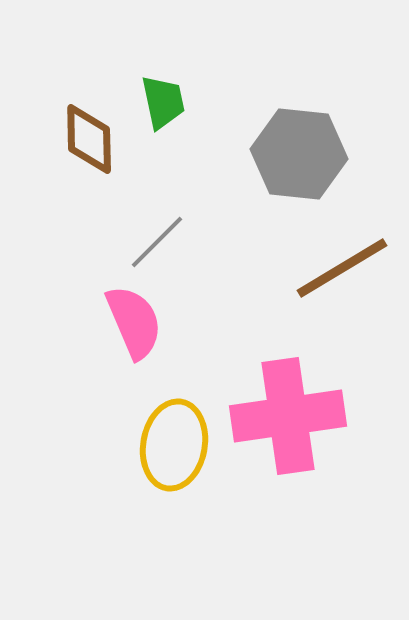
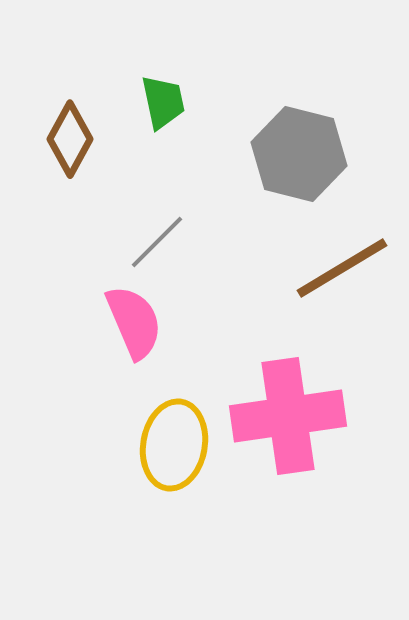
brown diamond: moved 19 px left; rotated 30 degrees clockwise
gray hexagon: rotated 8 degrees clockwise
